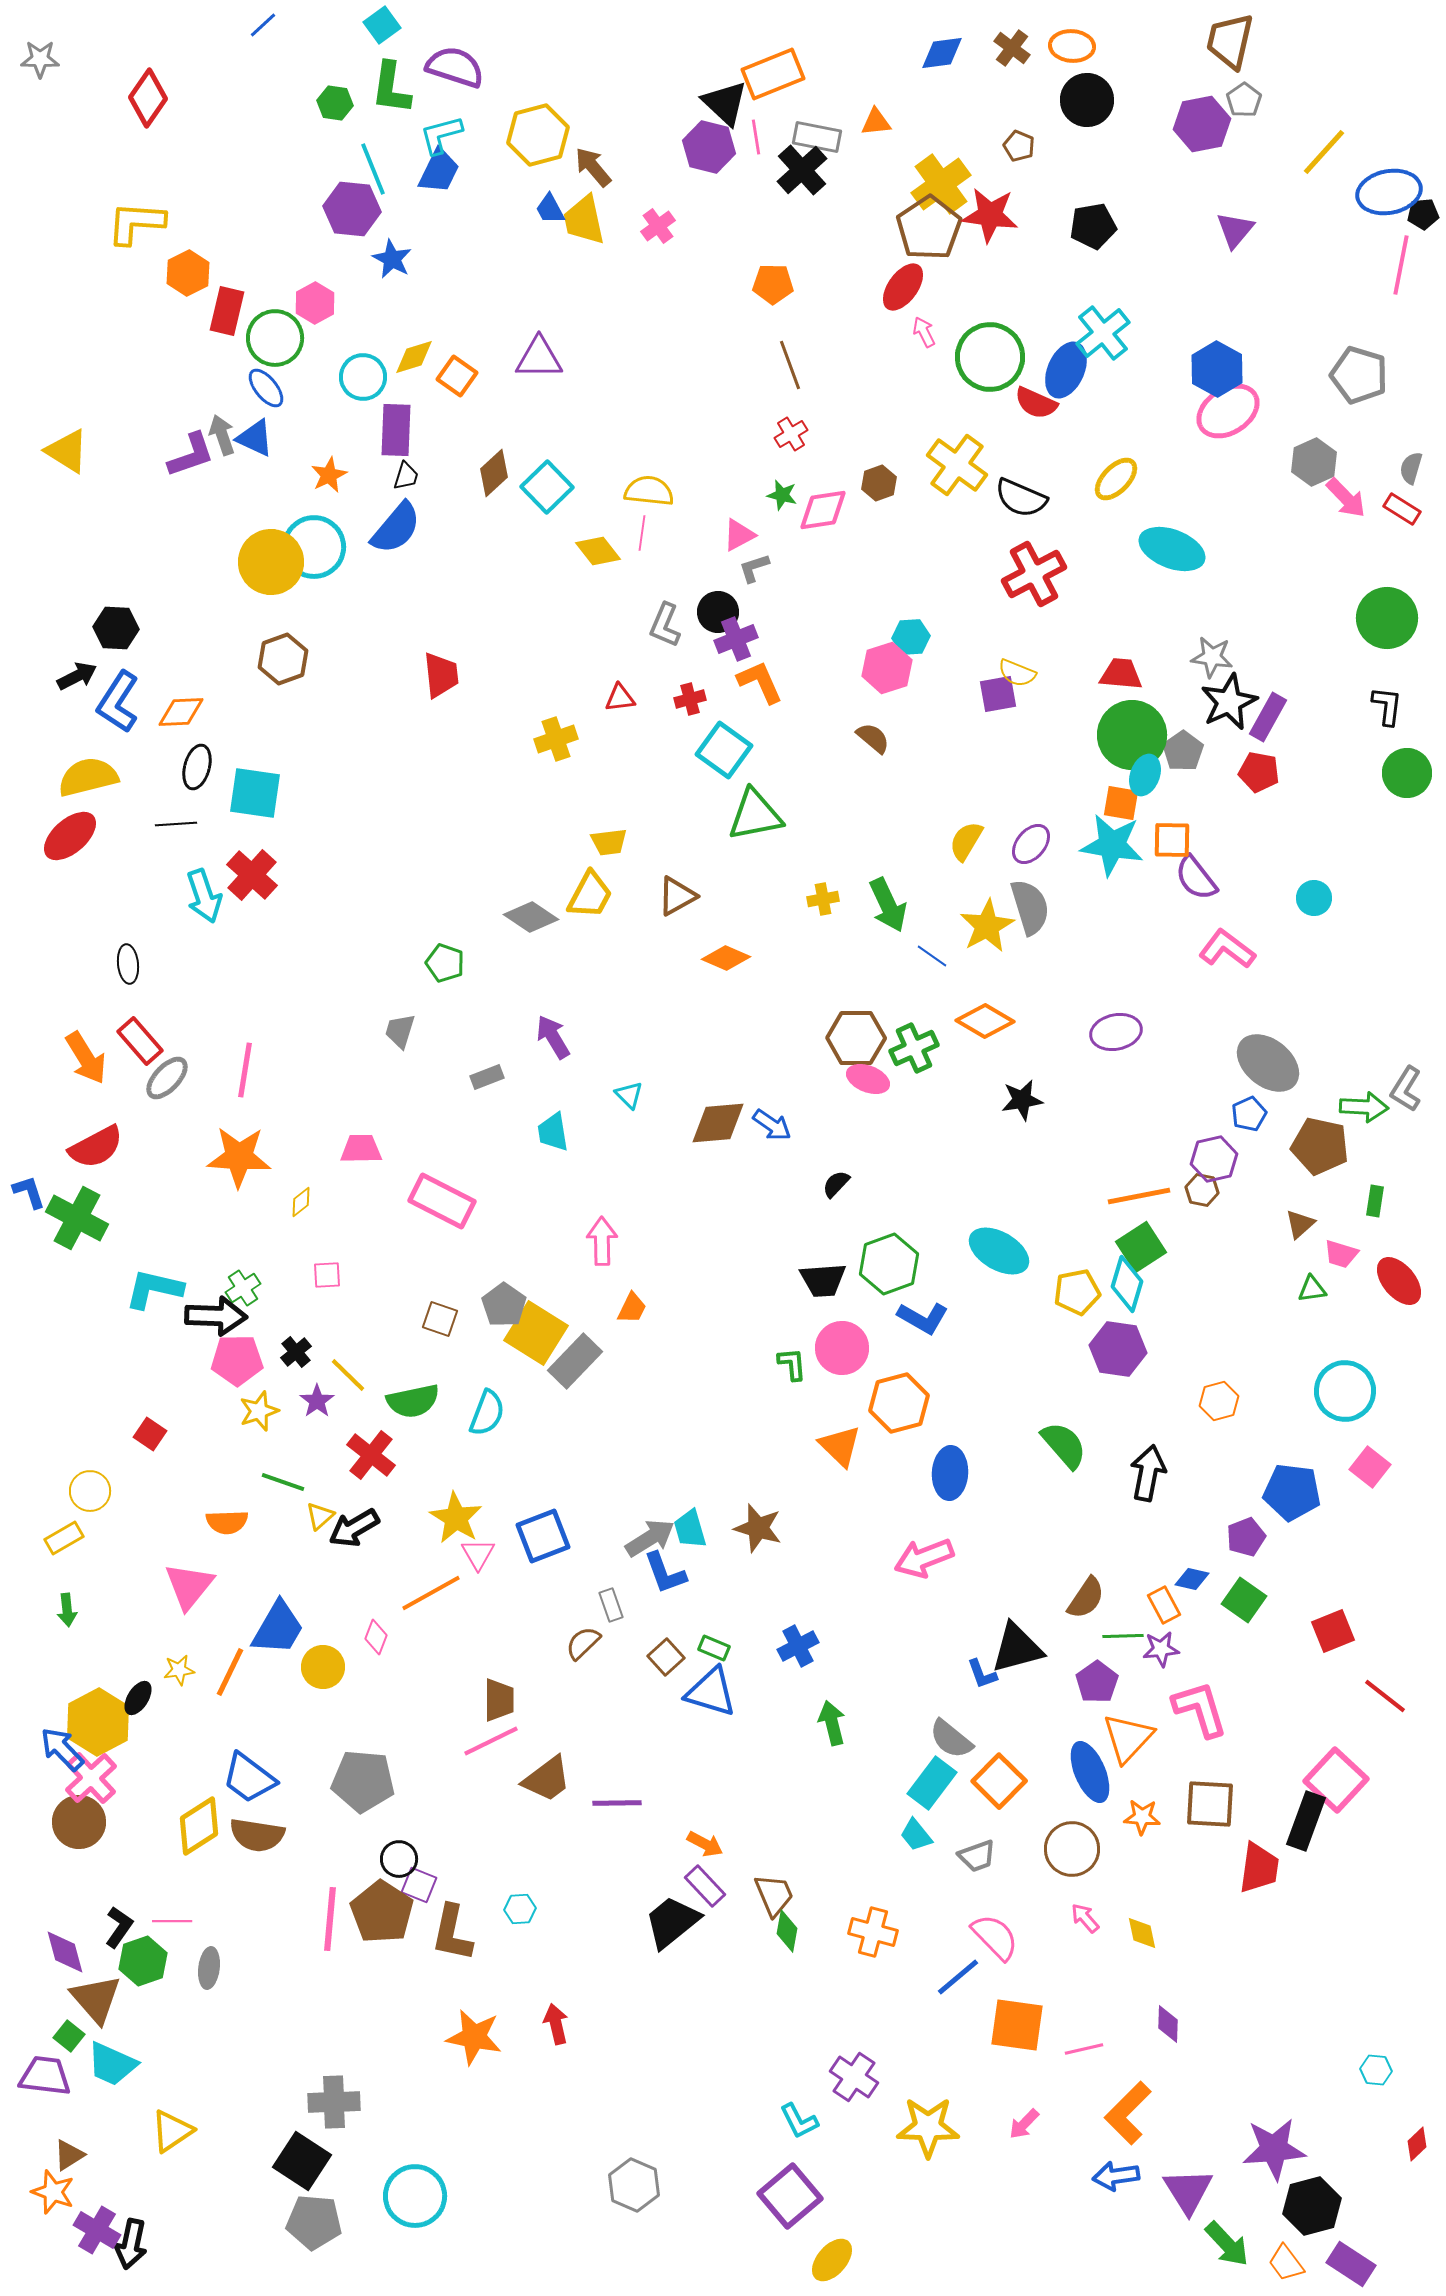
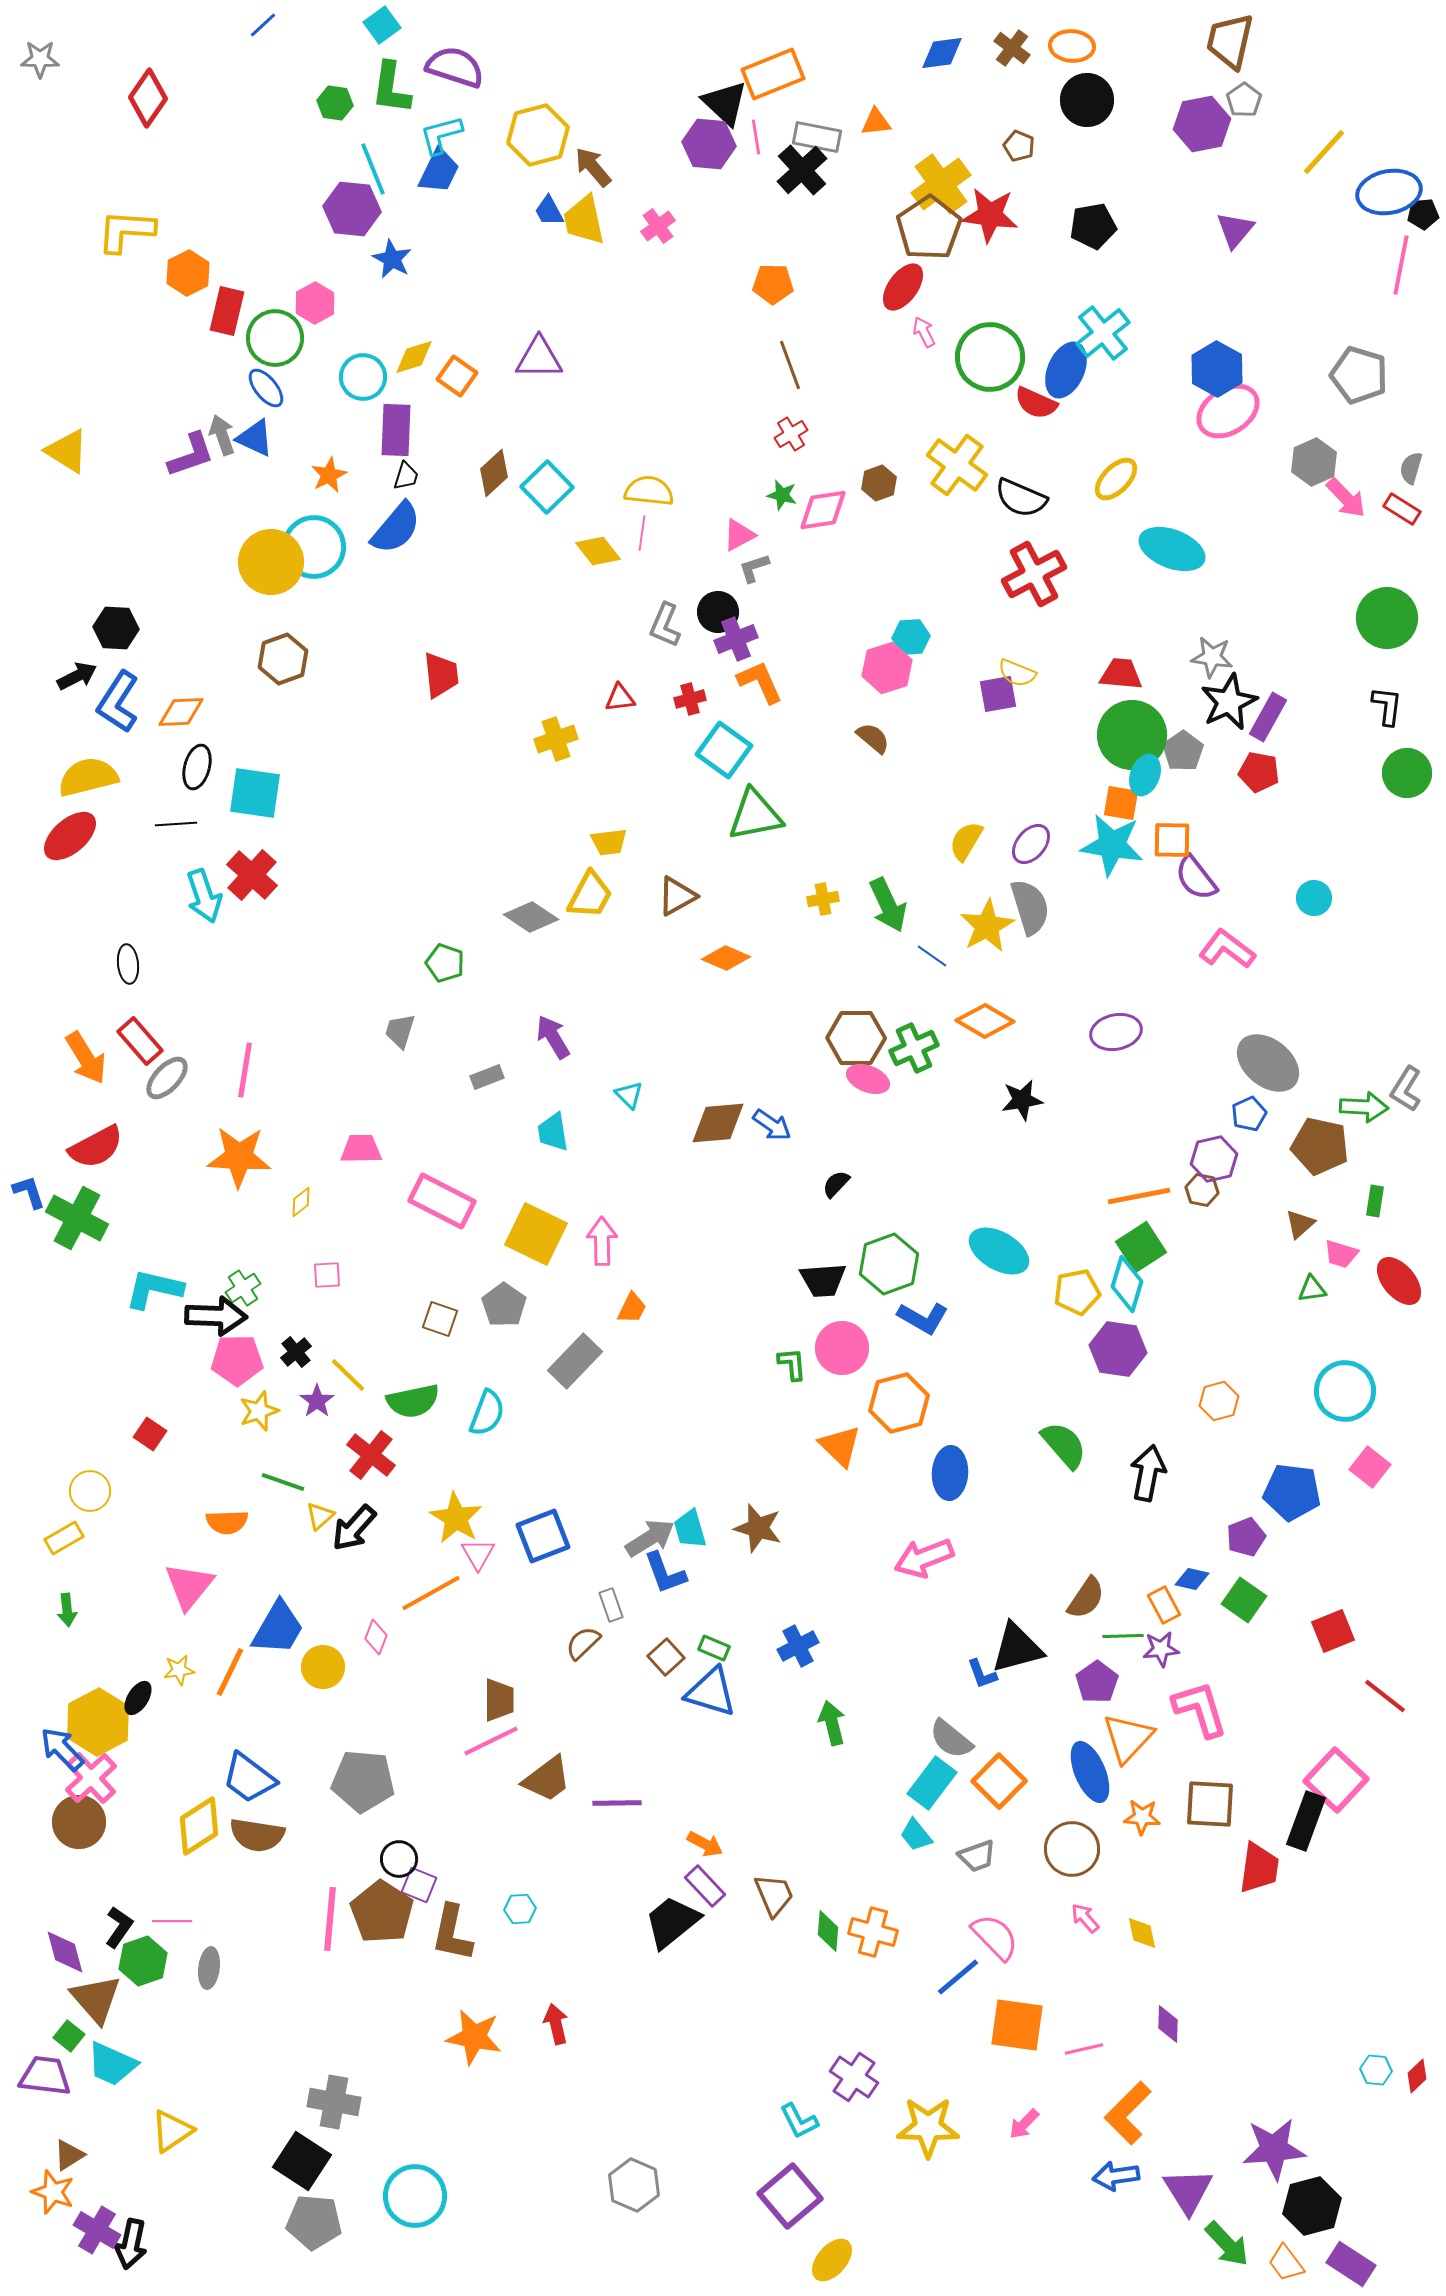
purple hexagon at (709, 147): moved 3 px up; rotated 9 degrees counterclockwise
blue trapezoid at (550, 209): moved 1 px left, 2 px down
yellow L-shape at (136, 223): moved 10 px left, 8 px down
yellow square at (536, 1333): moved 99 px up; rotated 6 degrees counterclockwise
black arrow at (354, 1528): rotated 18 degrees counterclockwise
green diamond at (787, 1931): moved 41 px right; rotated 6 degrees counterclockwise
gray cross at (334, 2102): rotated 12 degrees clockwise
red diamond at (1417, 2144): moved 68 px up
